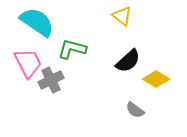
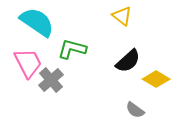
gray cross: rotated 15 degrees counterclockwise
